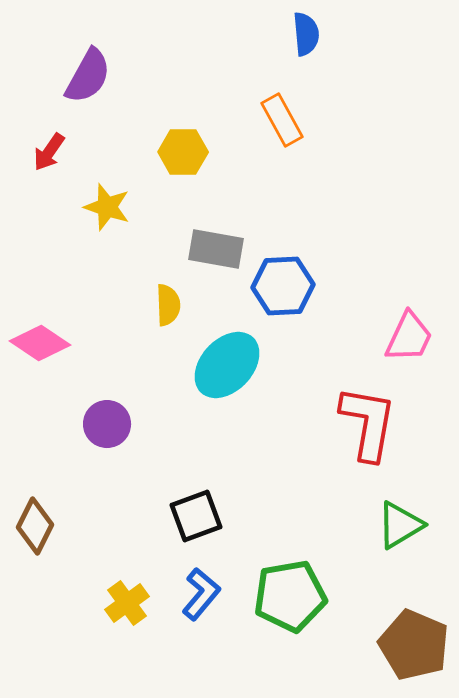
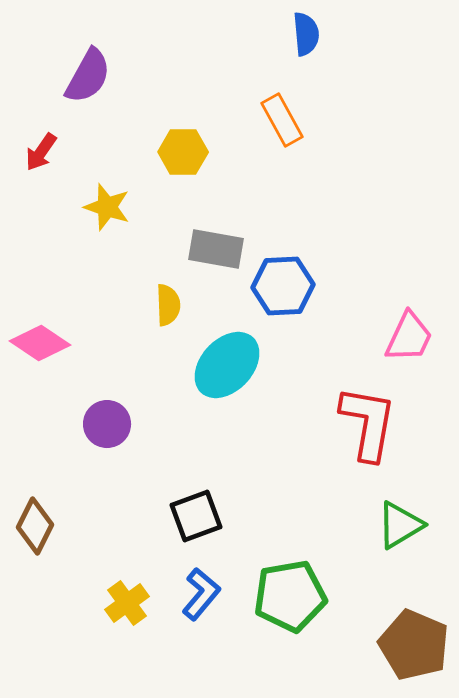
red arrow: moved 8 px left
